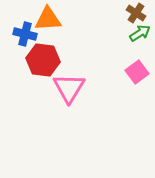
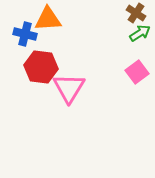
red hexagon: moved 2 px left, 7 px down
